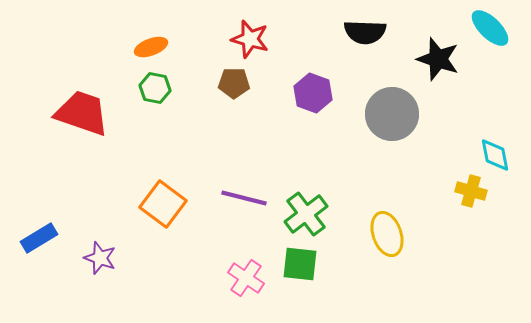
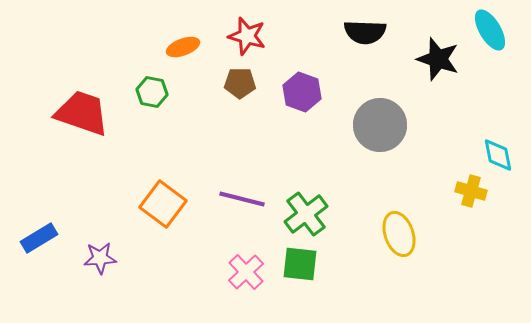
cyan ellipse: moved 2 px down; rotated 15 degrees clockwise
red star: moved 3 px left, 3 px up
orange ellipse: moved 32 px right
brown pentagon: moved 6 px right
green hexagon: moved 3 px left, 4 px down
purple hexagon: moved 11 px left, 1 px up
gray circle: moved 12 px left, 11 px down
cyan diamond: moved 3 px right
purple line: moved 2 px left, 1 px down
yellow ellipse: moved 12 px right
purple star: rotated 24 degrees counterclockwise
pink cross: moved 6 px up; rotated 12 degrees clockwise
